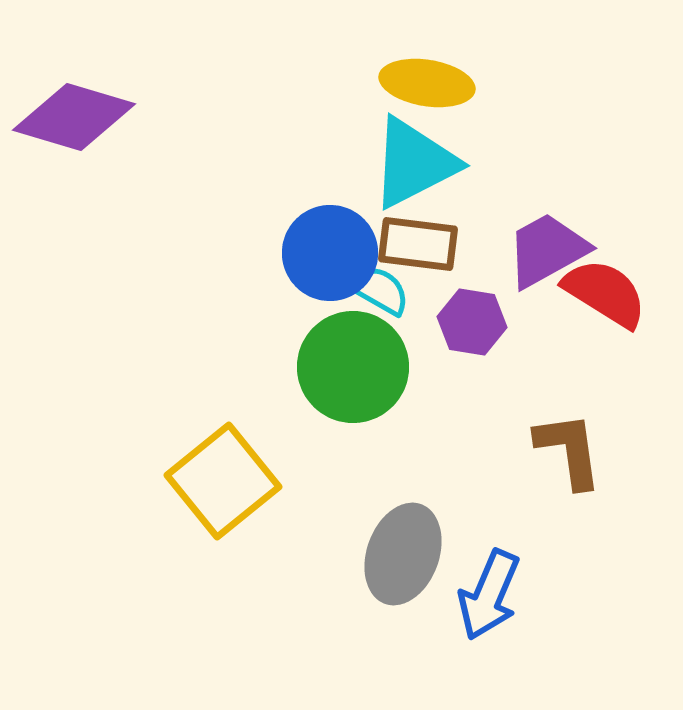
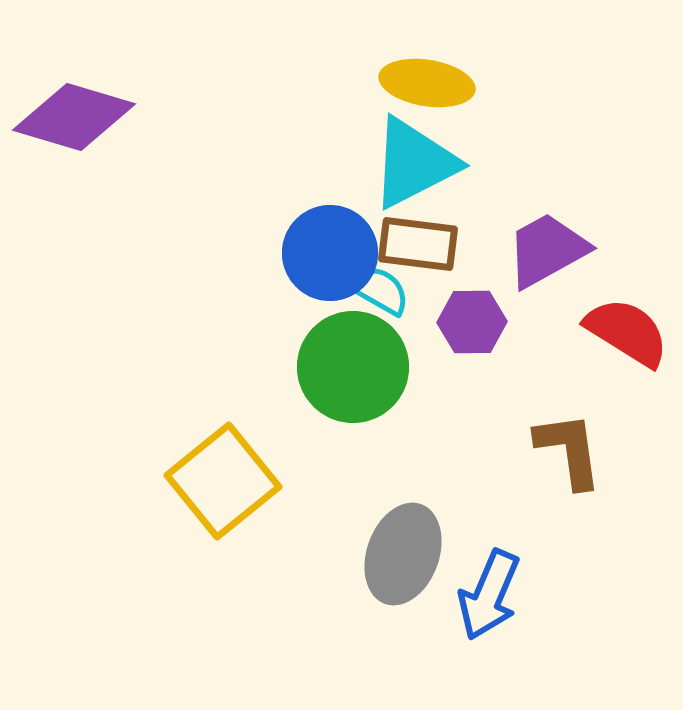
red semicircle: moved 22 px right, 39 px down
purple hexagon: rotated 10 degrees counterclockwise
